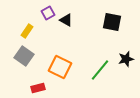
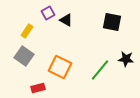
black star: rotated 21 degrees clockwise
